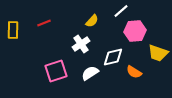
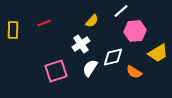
yellow trapezoid: rotated 50 degrees counterclockwise
white semicircle: moved 5 px up; rotated 24 degrees counterclockwise
